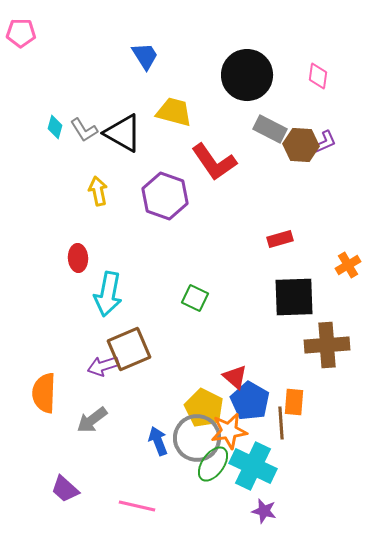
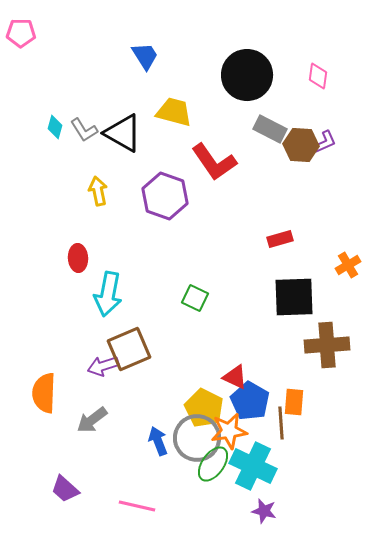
red triangle: rotated 16 degrees counterclockwise
